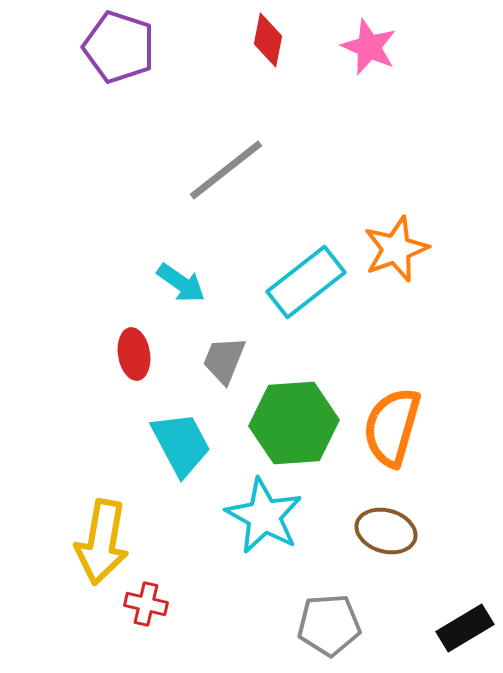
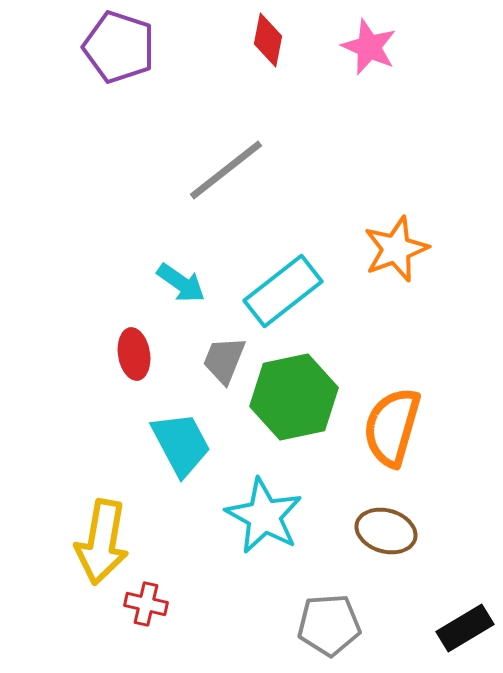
cyan rectangle: moved 23 px left, 9 px down
green hexagon: moved 26 px up; rotated 8 degrees counterclockwise
